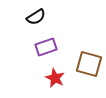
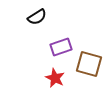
black semicircle: moved 1 px right
purple rectangle: moved 15 px right
